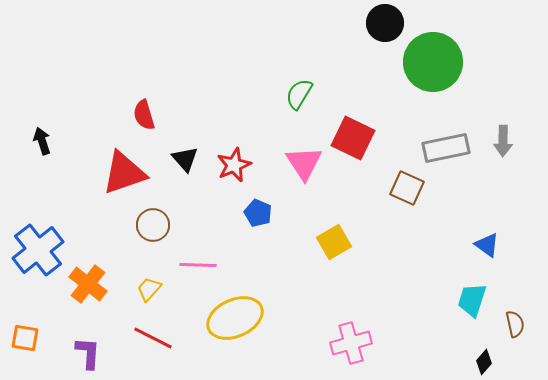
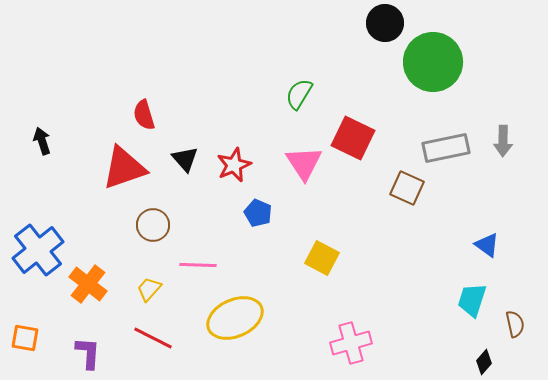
red triangle: moved 5 px up
yellow square: moved 12 px left, 16 px down; rotated 32 degrees counterclockwise
